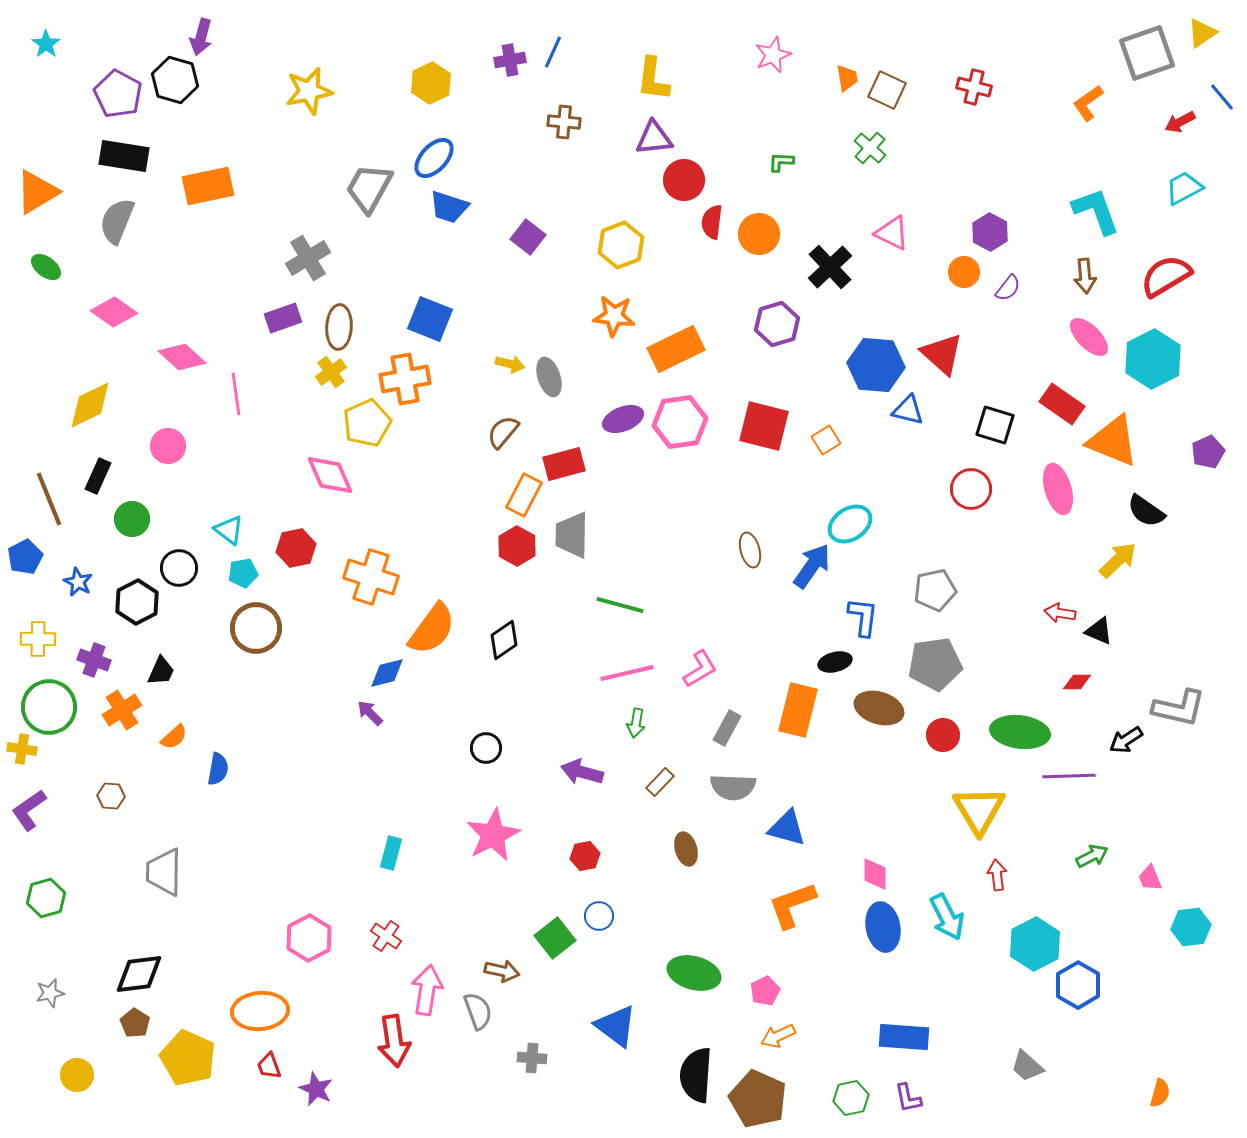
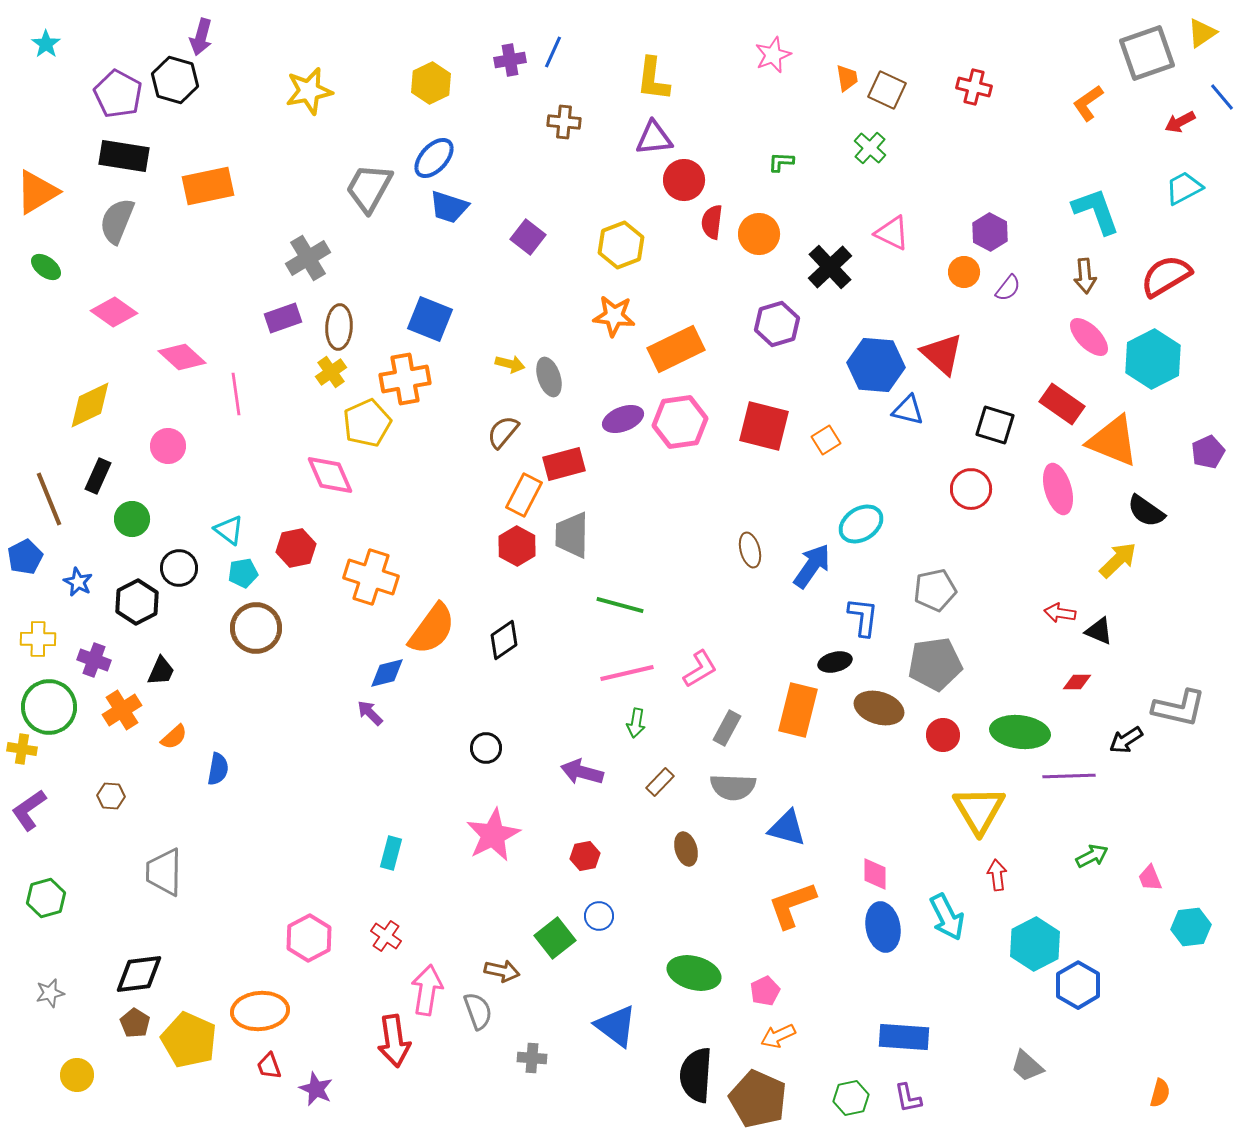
cyan ellipse at (850, 524): moved 11 px right
yellow pentagon at (188, 1058): moved 1 px right, 18 px up
